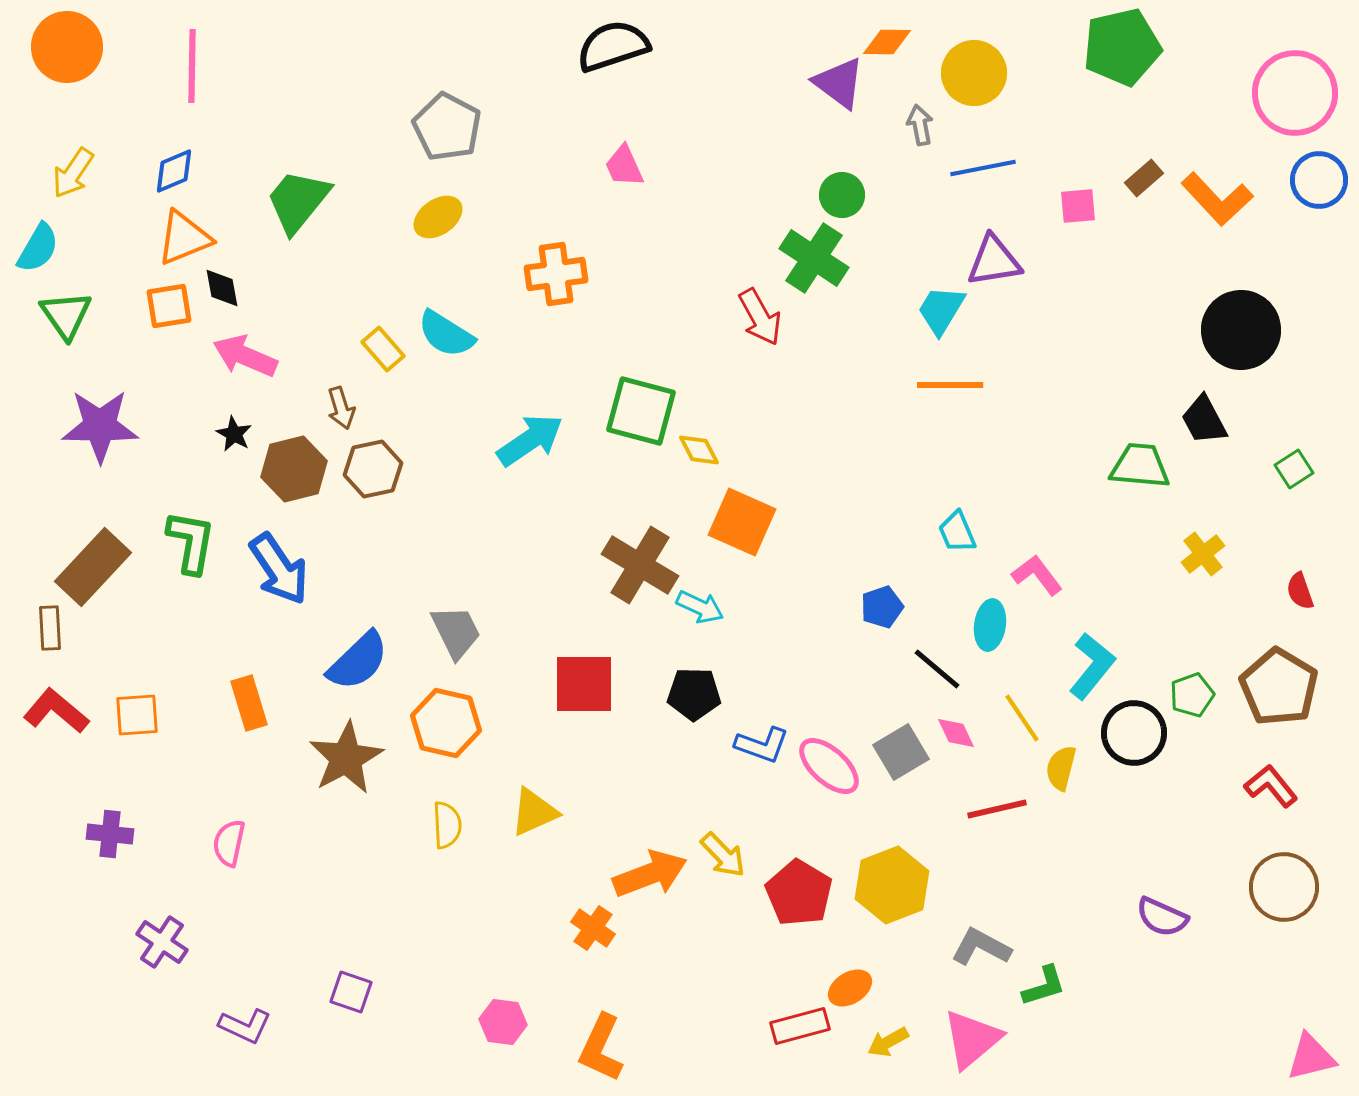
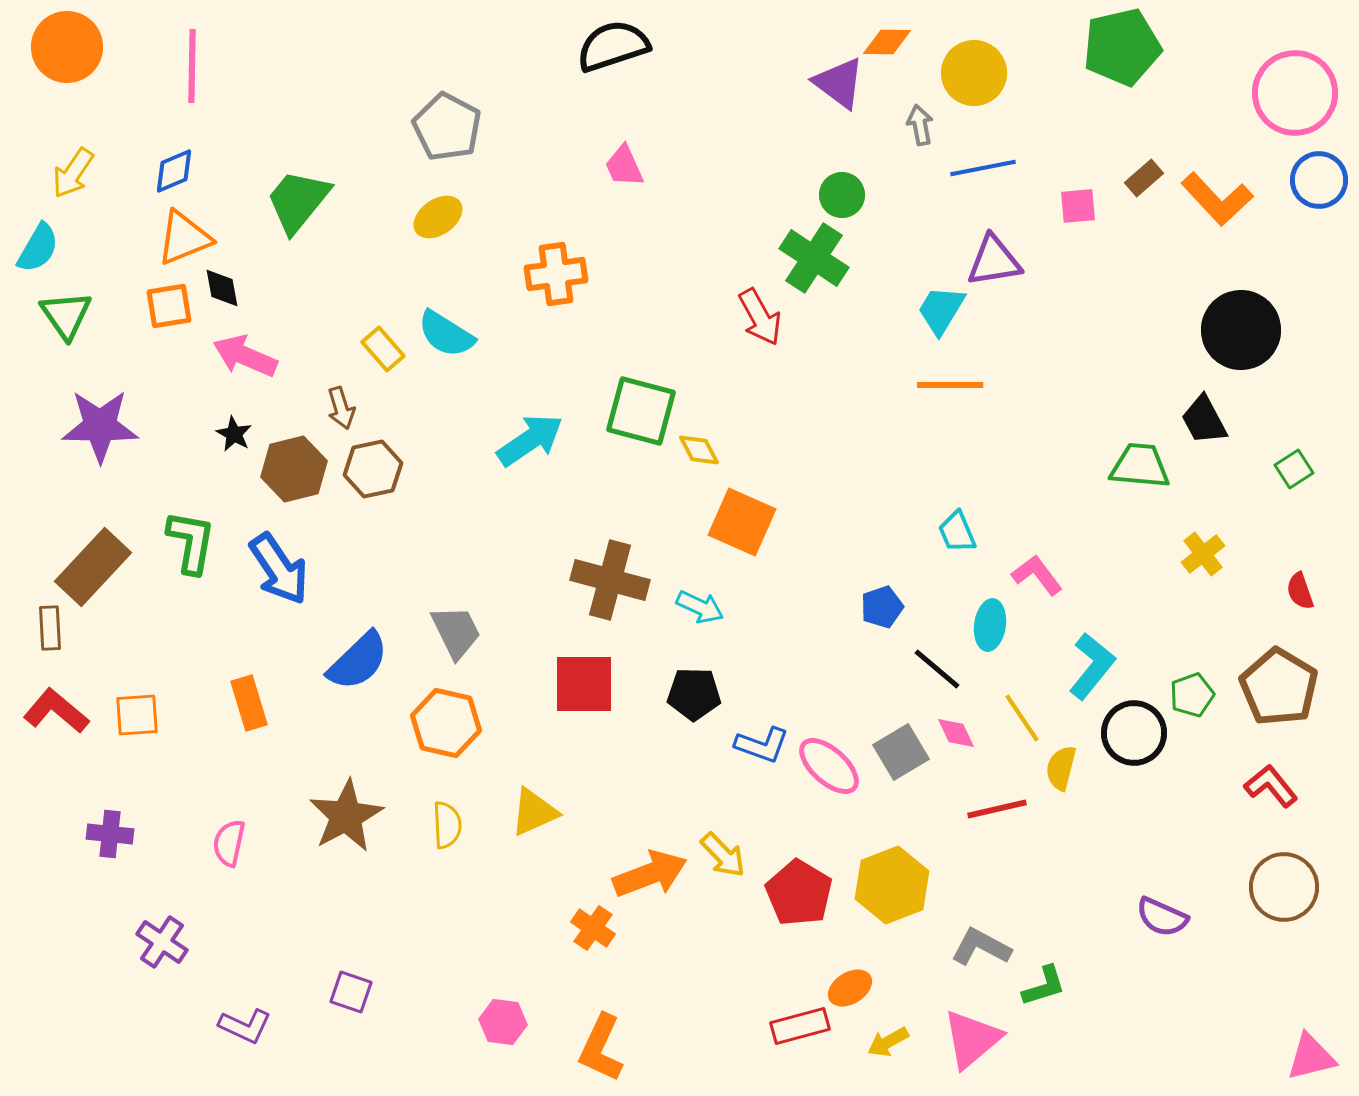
brown cross at (640, 565): moved 30 px left, 15 px down; rotated 16 degrees counterclockwise
brown star at (346, 758): moved 58 px down
